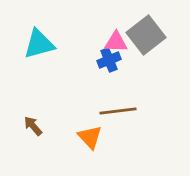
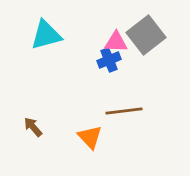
cyan triangle: moved 7 px right, 9 px up
brown line: moved 6 px right
brown arrow: moved 1 px down
